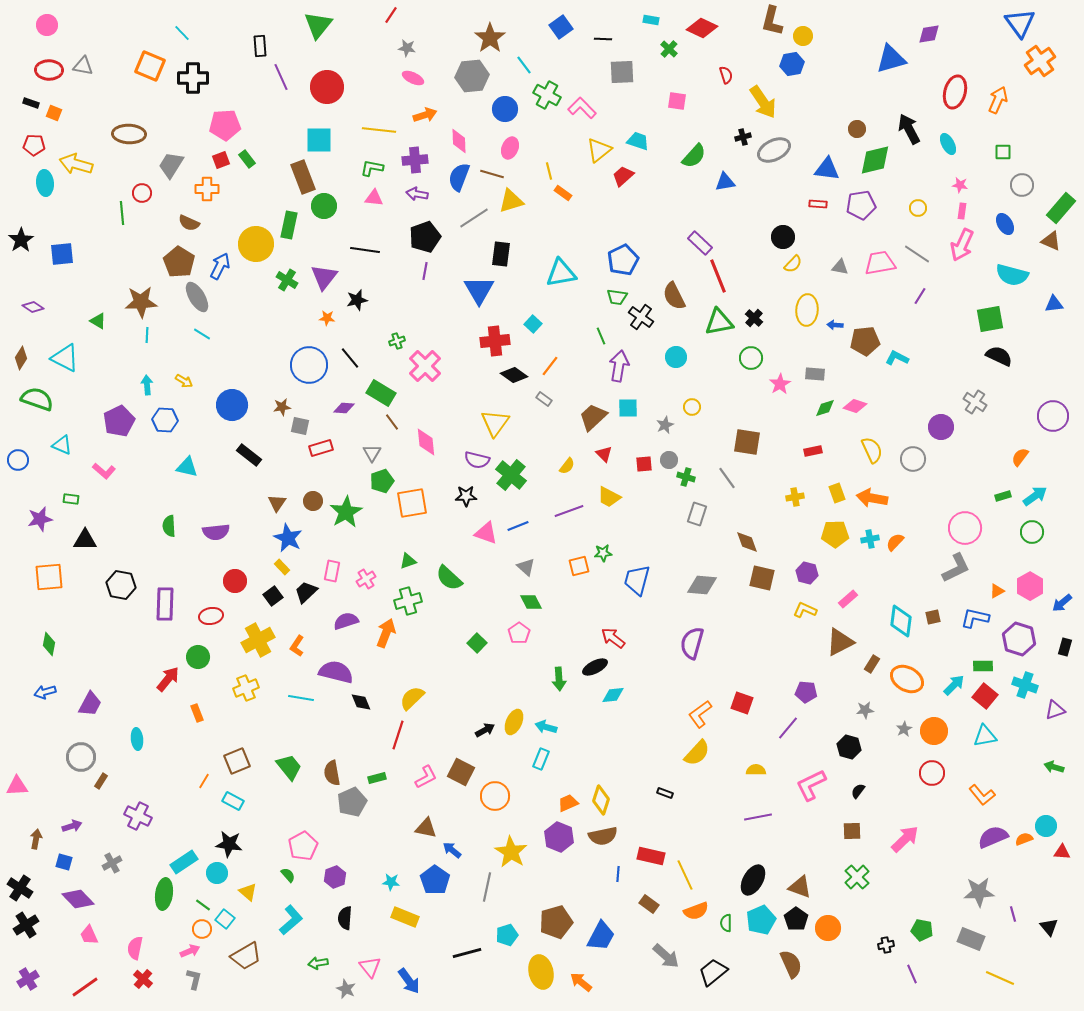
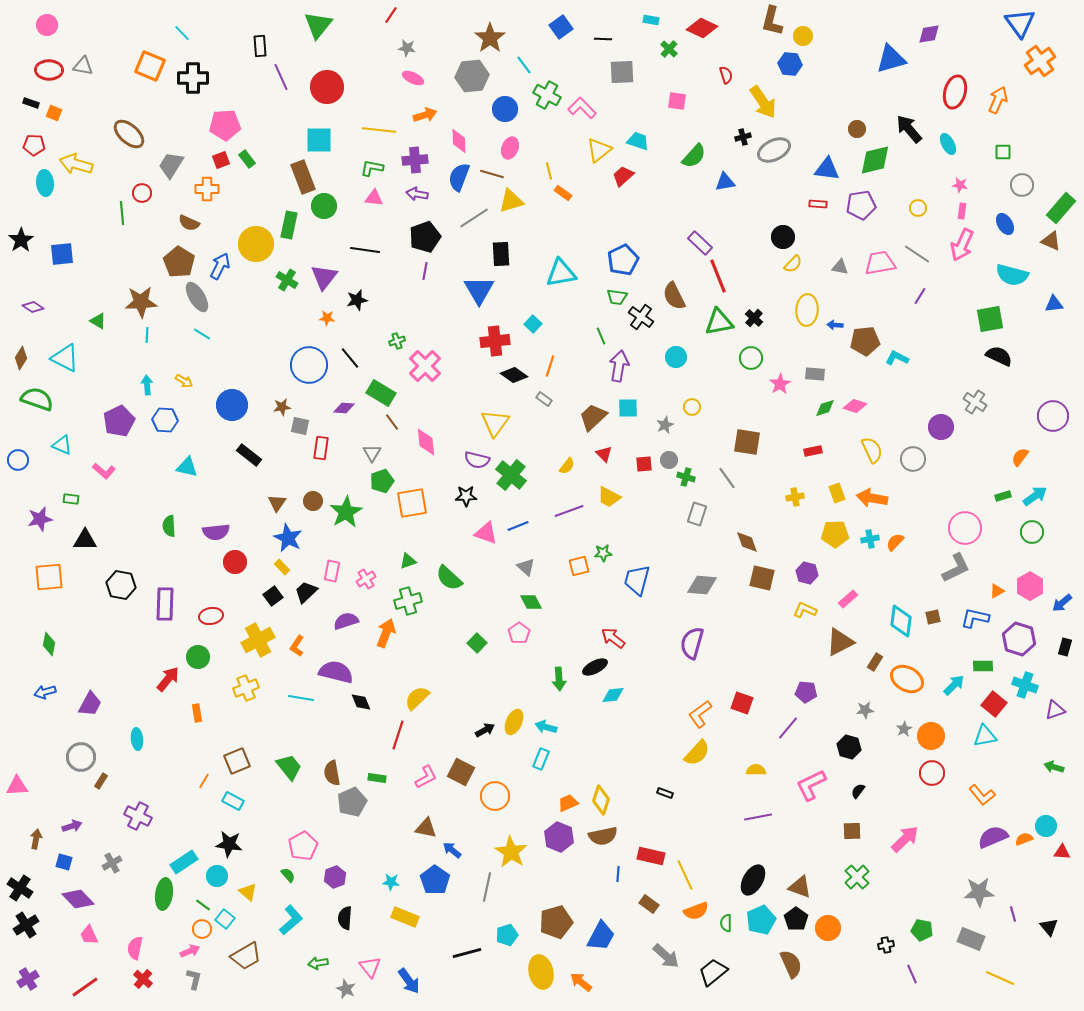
blue hexagon at (792, 64): moved 2 px left; rotated 15 degrees clockwise
black arrow at (909, 129): rotated 12 degrees counterclockwise
brown ellipse at (129, 134): rotated 40 degrees clockwise
black rectangle at (501, 254): rotated 10 degrees counterclockwise
orange line at (550, 366): rotated 20 degrees counterclockwise
red rectangle at (321, 448): rotated 65 degrees counterclockwise
red circle at (235, 581): moved 19 px up
brown rectangle at (872, 664): moved 3 px right, 2 px up
red square at (985, 696): moved 9 px right, 8 px down
yellow semicircle at (412, 698): moved 5 px right
orange rectangle at (197, 713): rotated 12 degrees clockwise
orange circle at (934, 731): moved 3 px left, 5 px down
green rectangle at (377, 778): rotated 24 degrees clockwise
cyan circle at (217, 873): moved 3 px down
